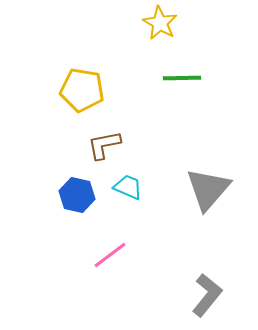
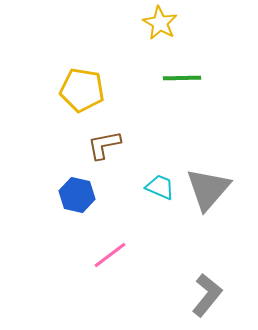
cyan trapezoid: moved 32 px right
